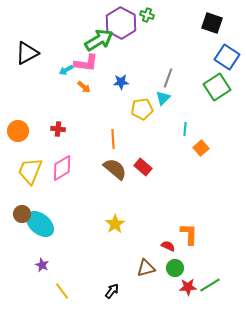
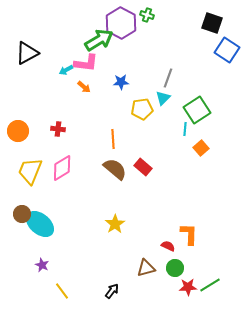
blue square: moved 7 px up
green square: moved 20 px left, 23 px down
